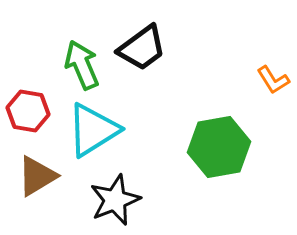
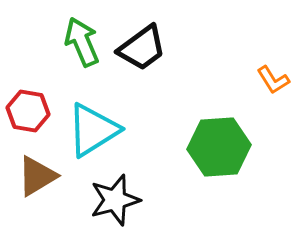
green arrow: moved 23 px up
green hexagon: rotated 6 degrees clockwise
black star: rotated 6 degrees clockwise
